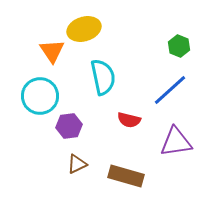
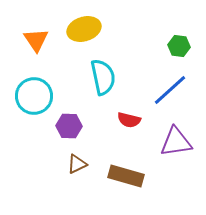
green hexagon: rotated 15 degrees counterclockwise
orange triangle: moved 16 px left, 11 px up
cyan circle: moved 6 px left
purple hexagon: rotated 10 degrees clockwise
